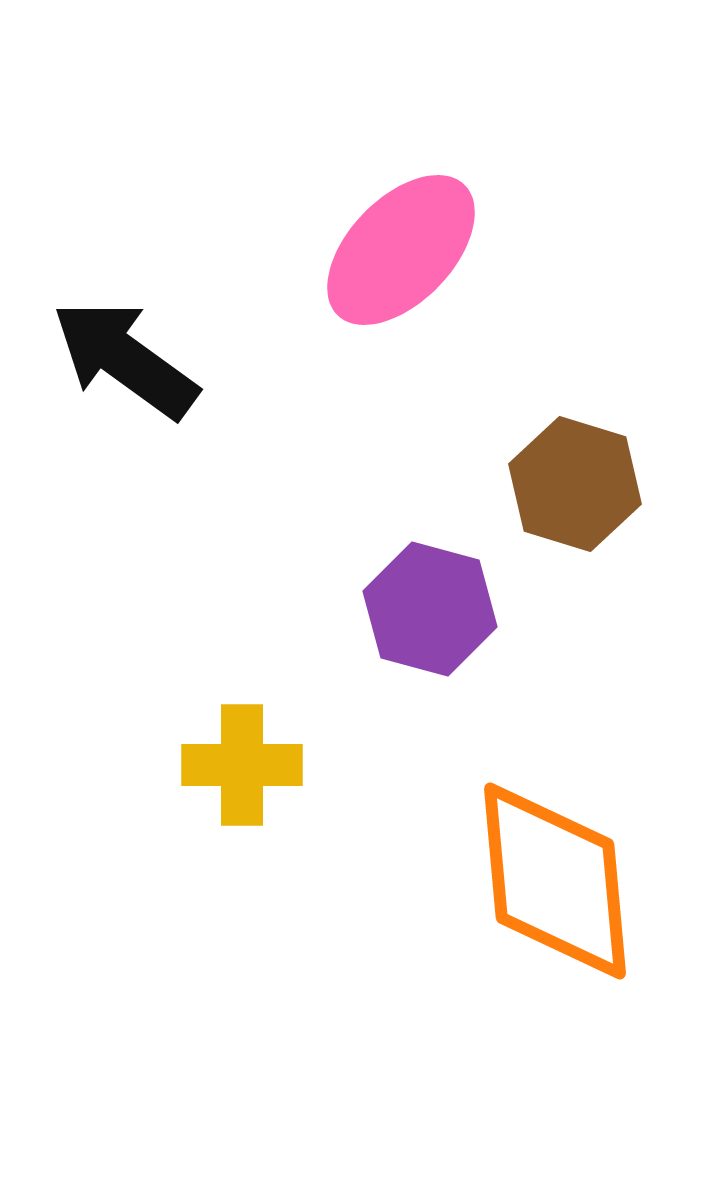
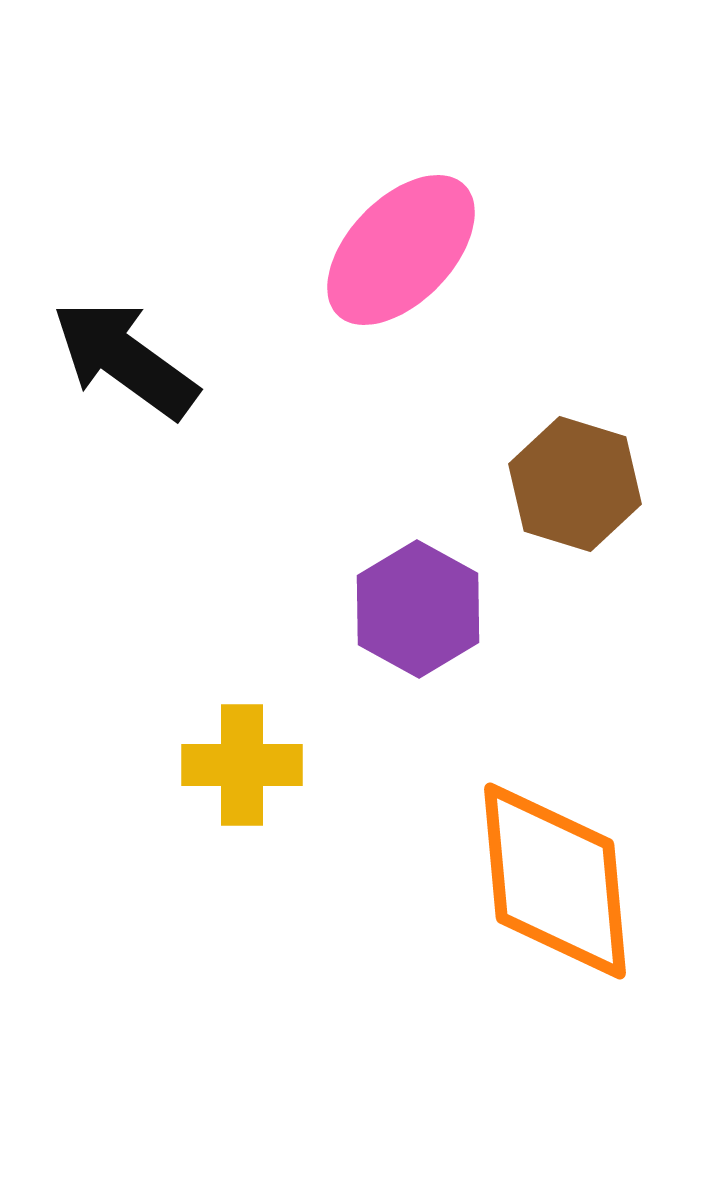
purple hexagon: moved 12 px left; rotated 14 degrees clockwise
